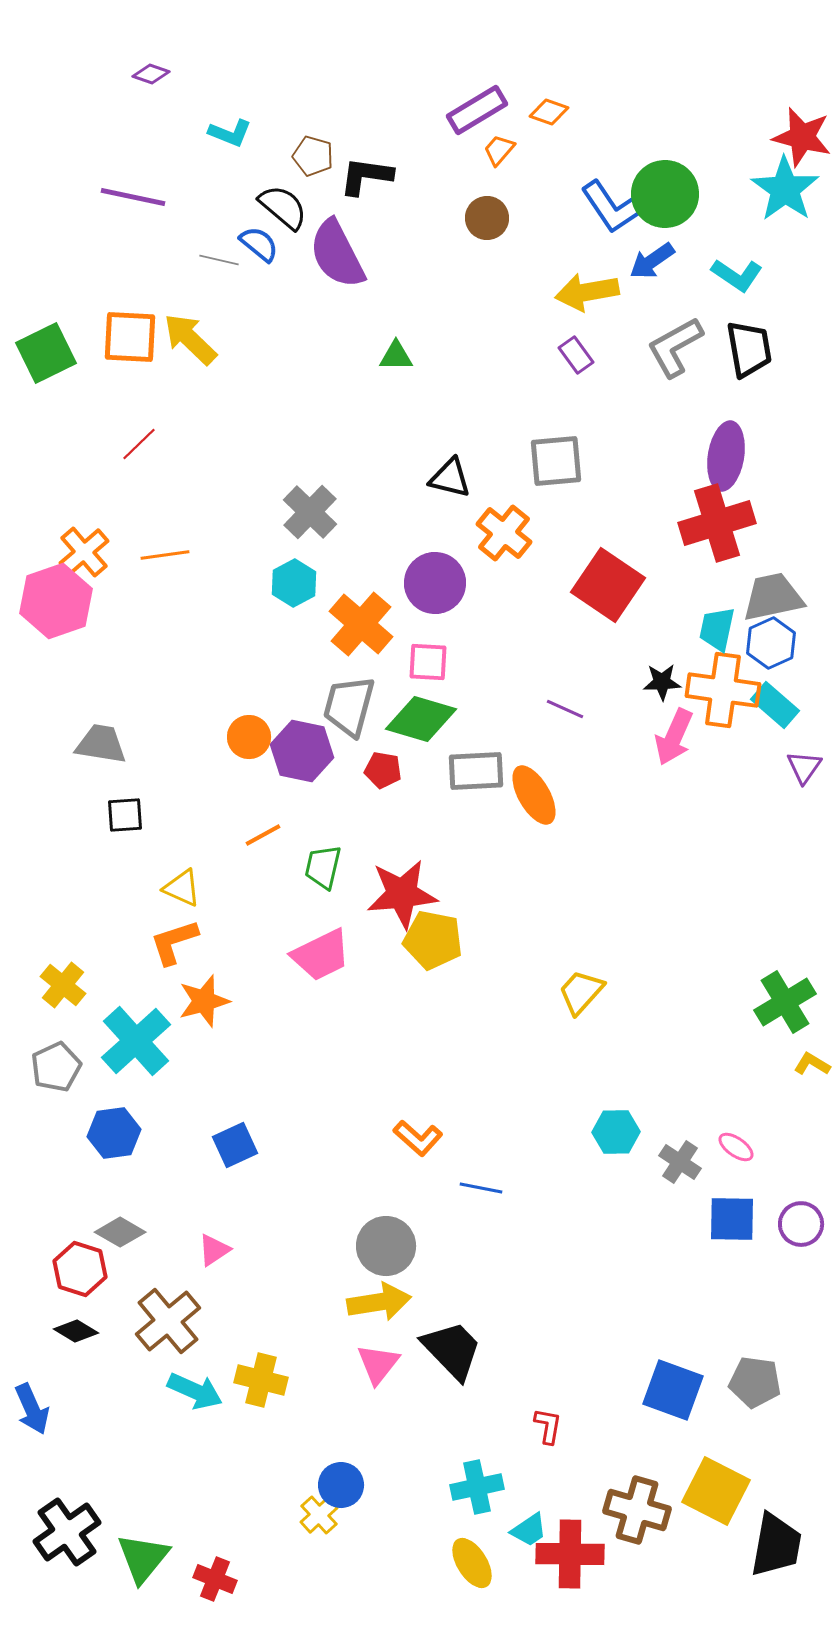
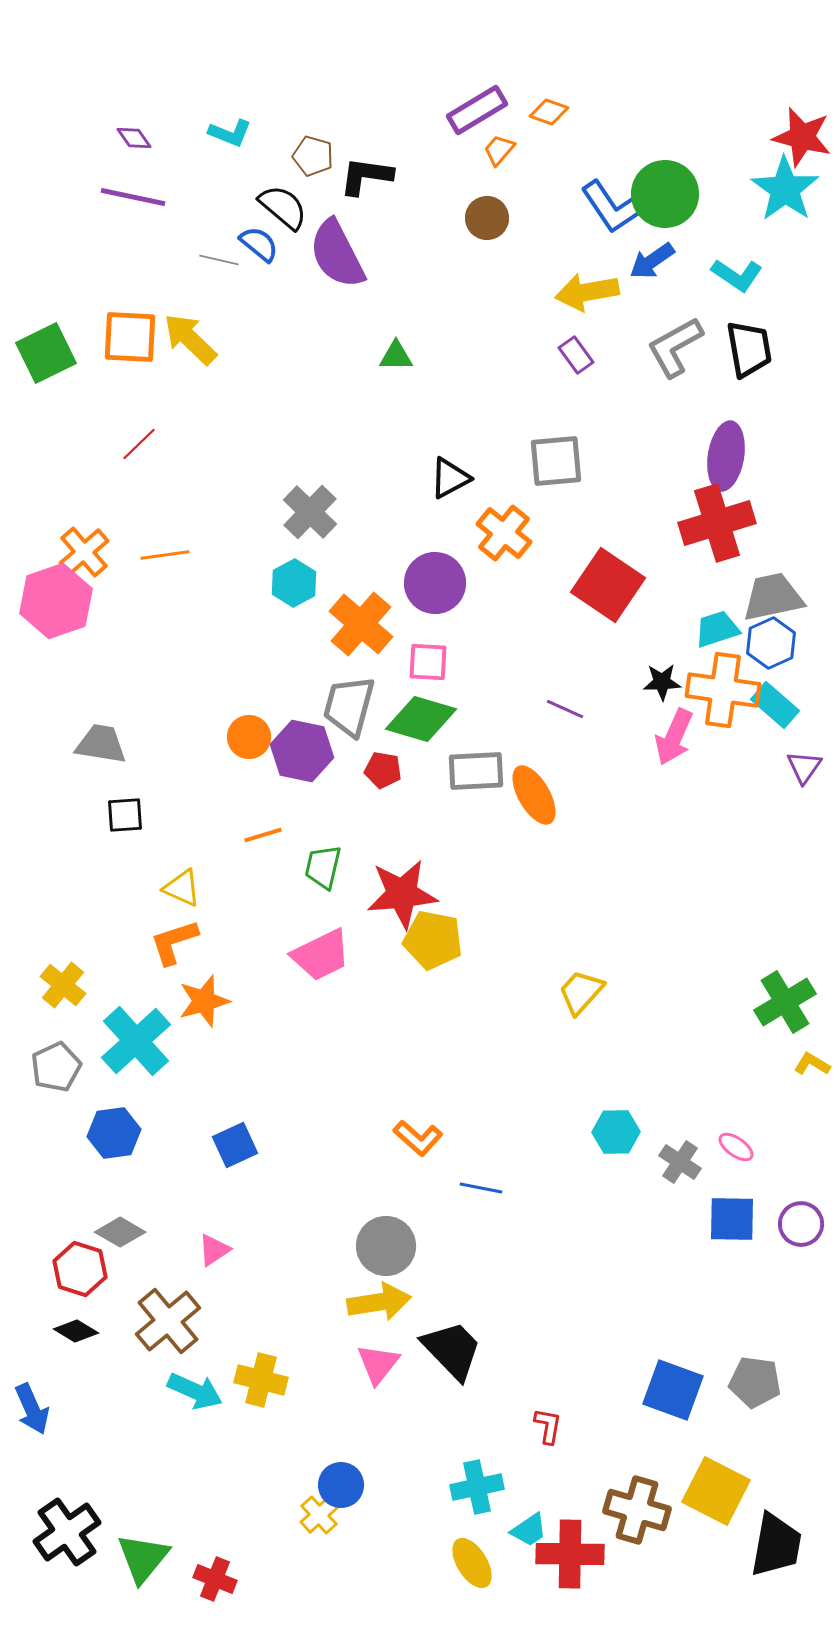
purple diamond at (151, 74): moved 17 px left, 64 px down; rotated 36 degrees clockwise
black triangle at (450, 478): rotated 42 degrees counterclockwise
cyan trapezoid at (717, 629): rotated 60 degrees clockwise
orange line at (263, 835): rotated 12 degrees clockwise
